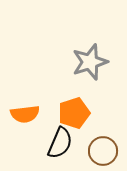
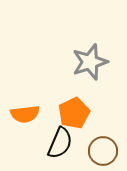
orange pentagon: rotated 8 degrees counterclockwise
